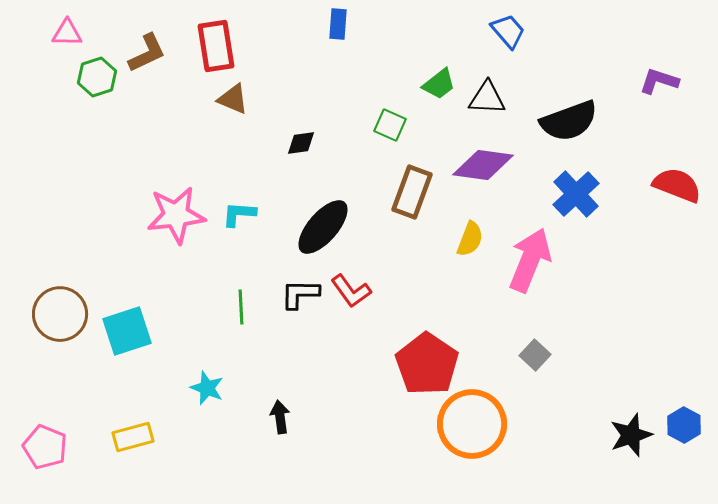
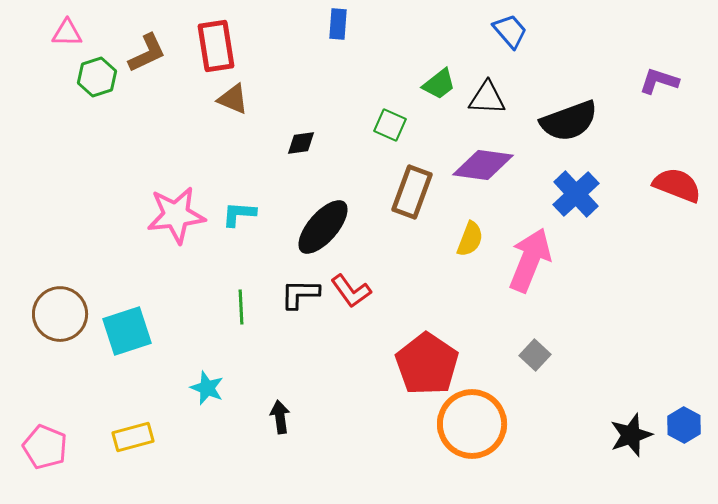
blue trapezoid: moved 2 px right
